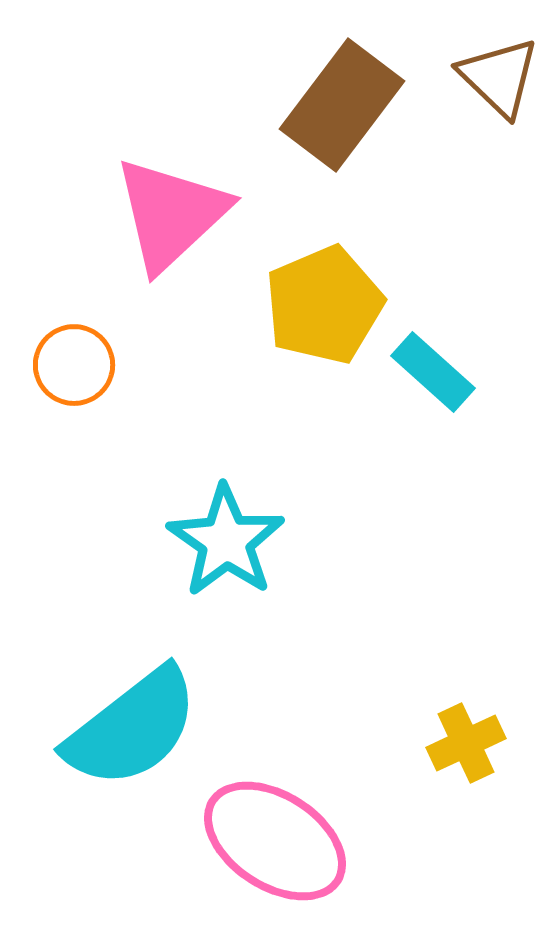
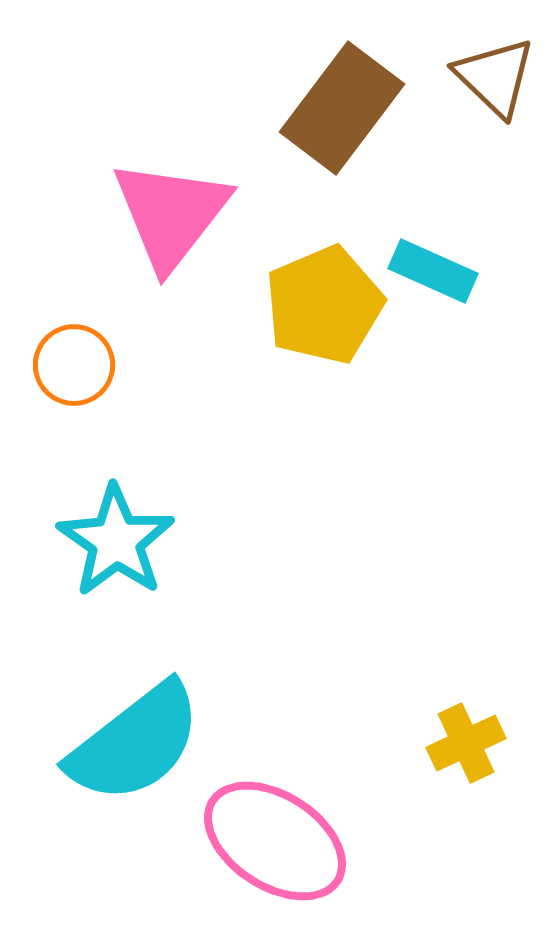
brown triangle: moved 4 px left
brown rectangle: moved 3 px down
pink triangle: rotated 9 degrees counterclockwise
cyan rectangle: moved 101 px up; rotated 18 degrees counterclockwise
cyan star: moved 110 px left
cyan semicircle: moved 3 px right, 15 px down
